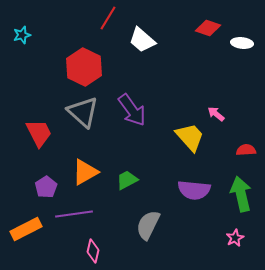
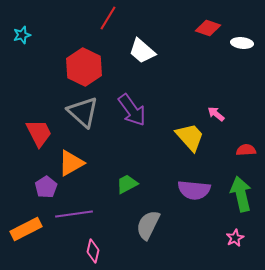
white trapezoid: moved 11 px down
orange triangle: moved 14 px left, 9 px up
green trapezoid: moved 4 px down
